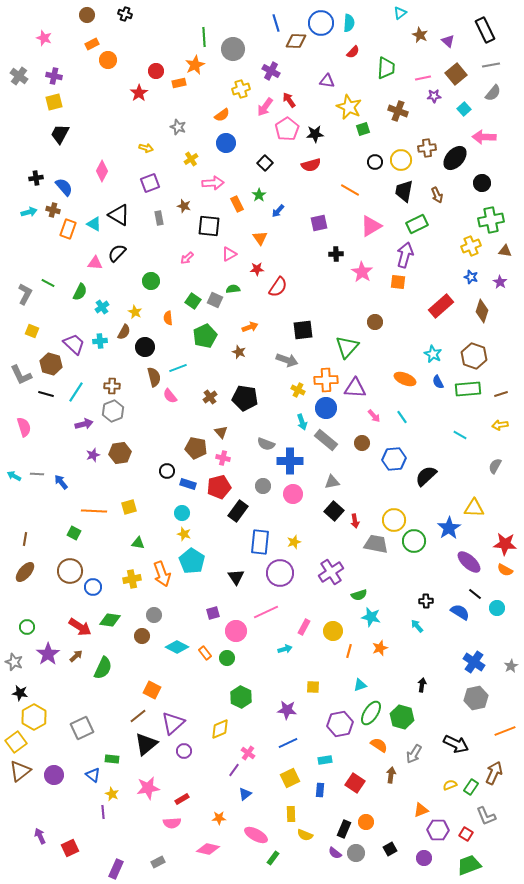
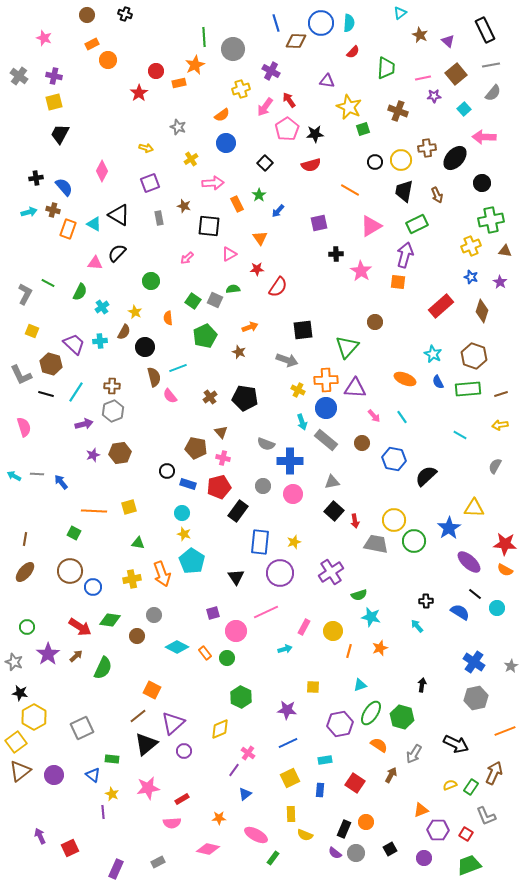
pink star at (362, 272): moved 1 px left, 1 px up
blue hexagon at (394, 459): rotated 15 degrees clockwise
brown circle at (142, 636): moved 5 px left
brown arrow at (391, 775): rotated 21 degrees clockwise
